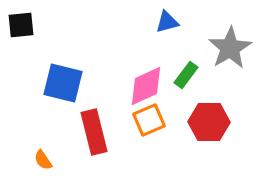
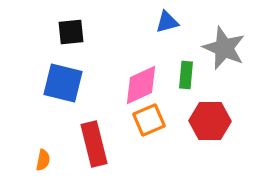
black square: moved 50 px right, 7 px down
gray star: moved 6 px left; rotated 18 degrees counterclockwise
green rectangle: rotated 32 degrees counterclockwise
pink diamond: moved 5 px left, 1 px up
red hexagon: moved 1 px right, 1 px up
red rectangle: moved 12 px down
orange semicircle: rotated 135 degrees counterclockwise
